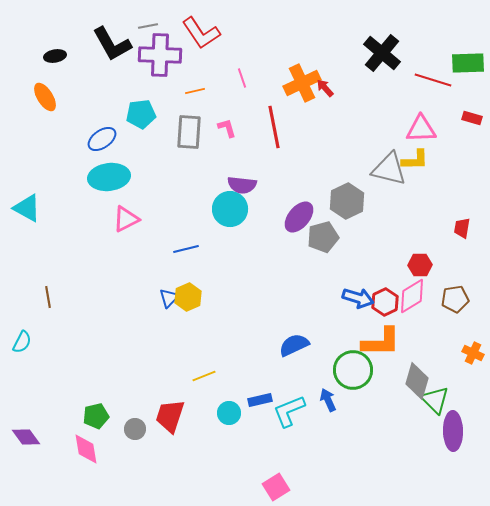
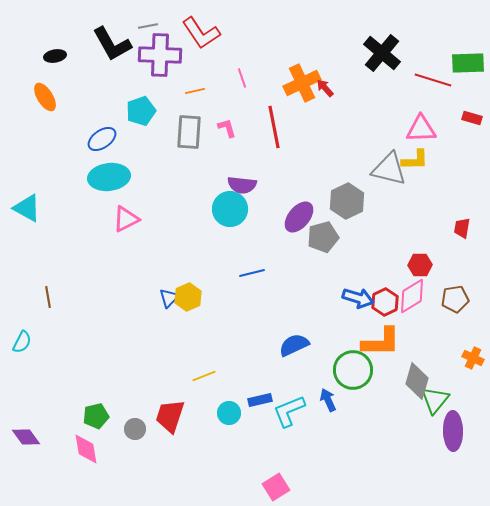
cyan pentagon at (141, 114): moved 3 px up; rotated 12 degrees counterclockwise
blue line at (186, 249): moved 66 px right, 24 px down
orange cross at (473, 353): moved 5 px down
green triangle at (435, 400): rotated 24 degrees clockwise
